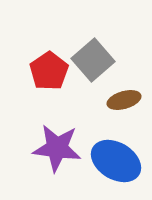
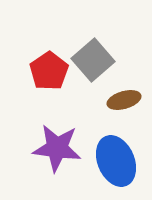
blue ellipse: rotated 36 degrees clockwise
